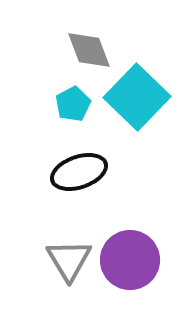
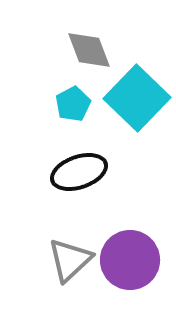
cyan square: moved 1 px down
gray triangle: moved 1 px right; rotated 18 degrees clockwise
